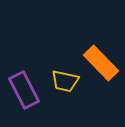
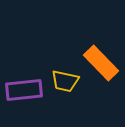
purple rectangle: rotated 69 degrees counterclockwise
